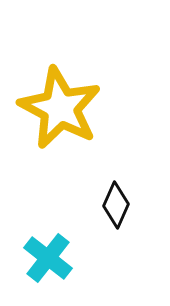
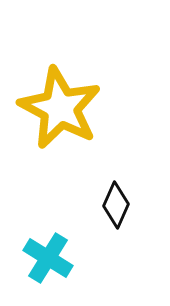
cyan cross: rotated 6 degrees counterclockwise
